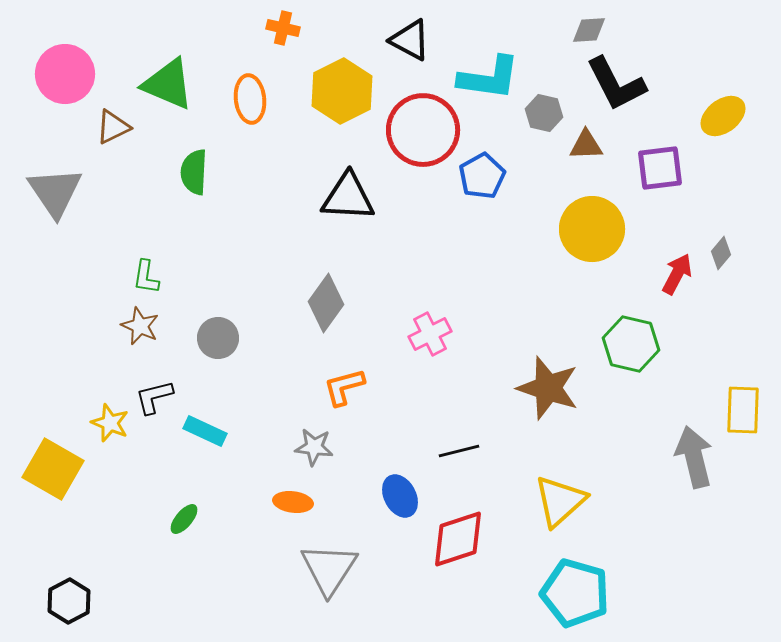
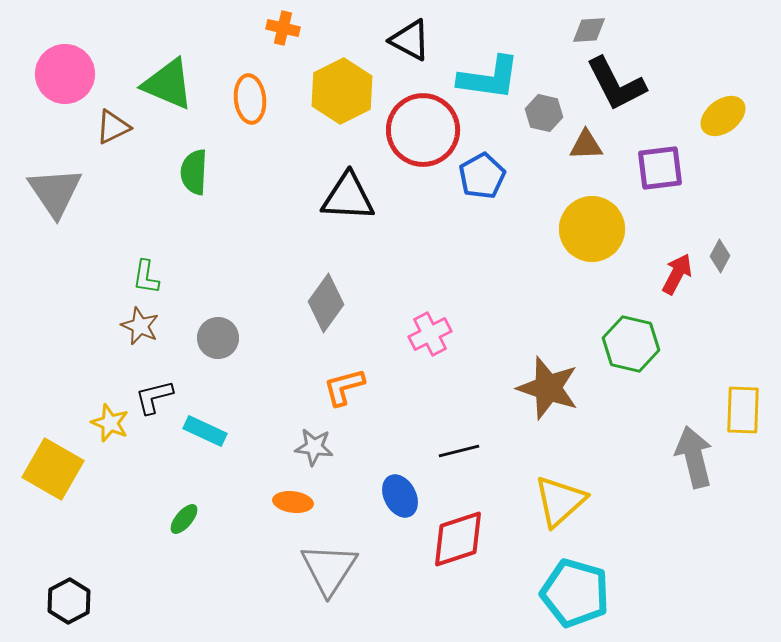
gray diamond at (721, 253): moved 1 px left, 3 px down; rotated 12 degrees counterclockwise
